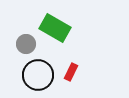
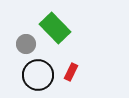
green rectangle: rotated 16 degrees clockwise
